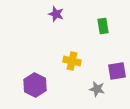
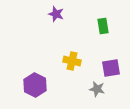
purple square: moved 6 px left, 3 px up
